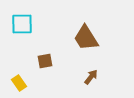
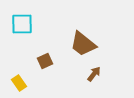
brown trapezoid: moved 3 px left, 6 px down; rotated 20 degrees counterclockwise
brown square: rotated 14 degrees counterclockwise
brown arrow: moved 3 px right, 3 px up
